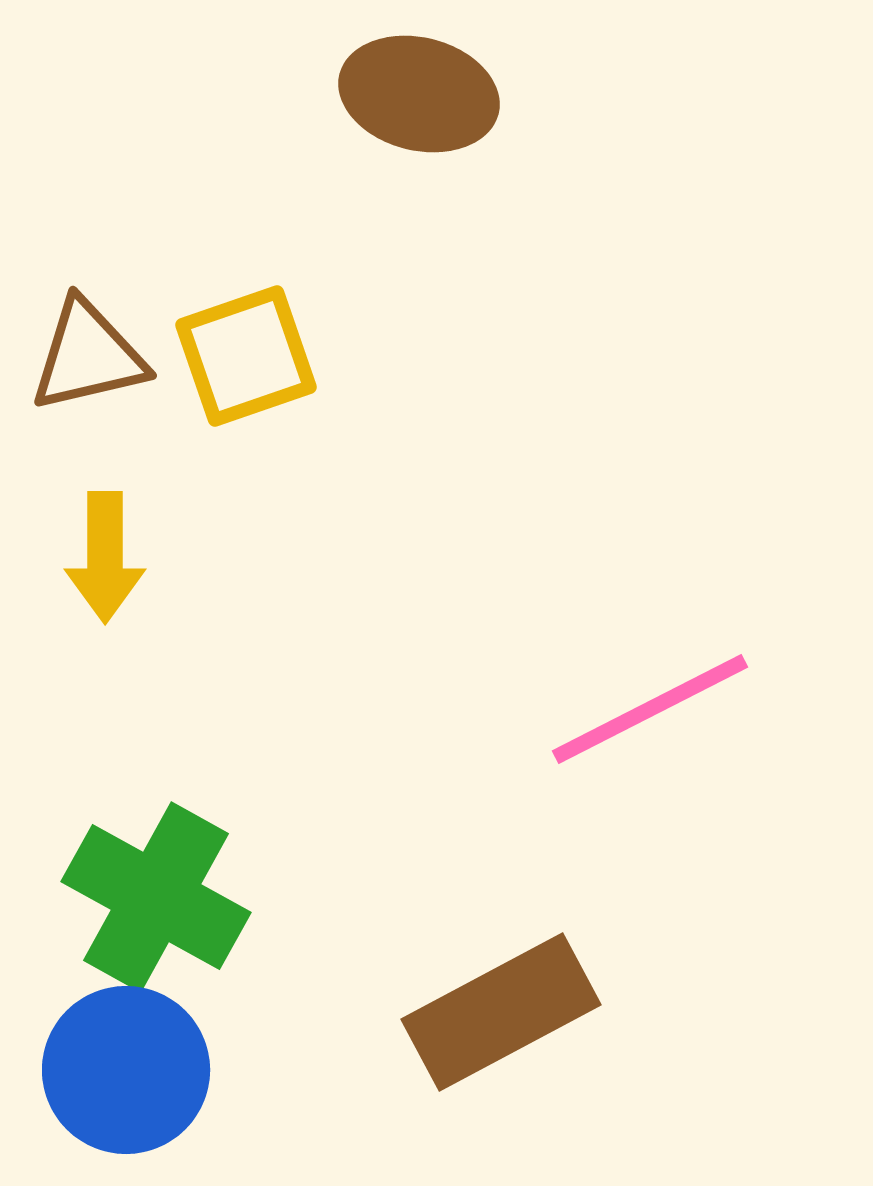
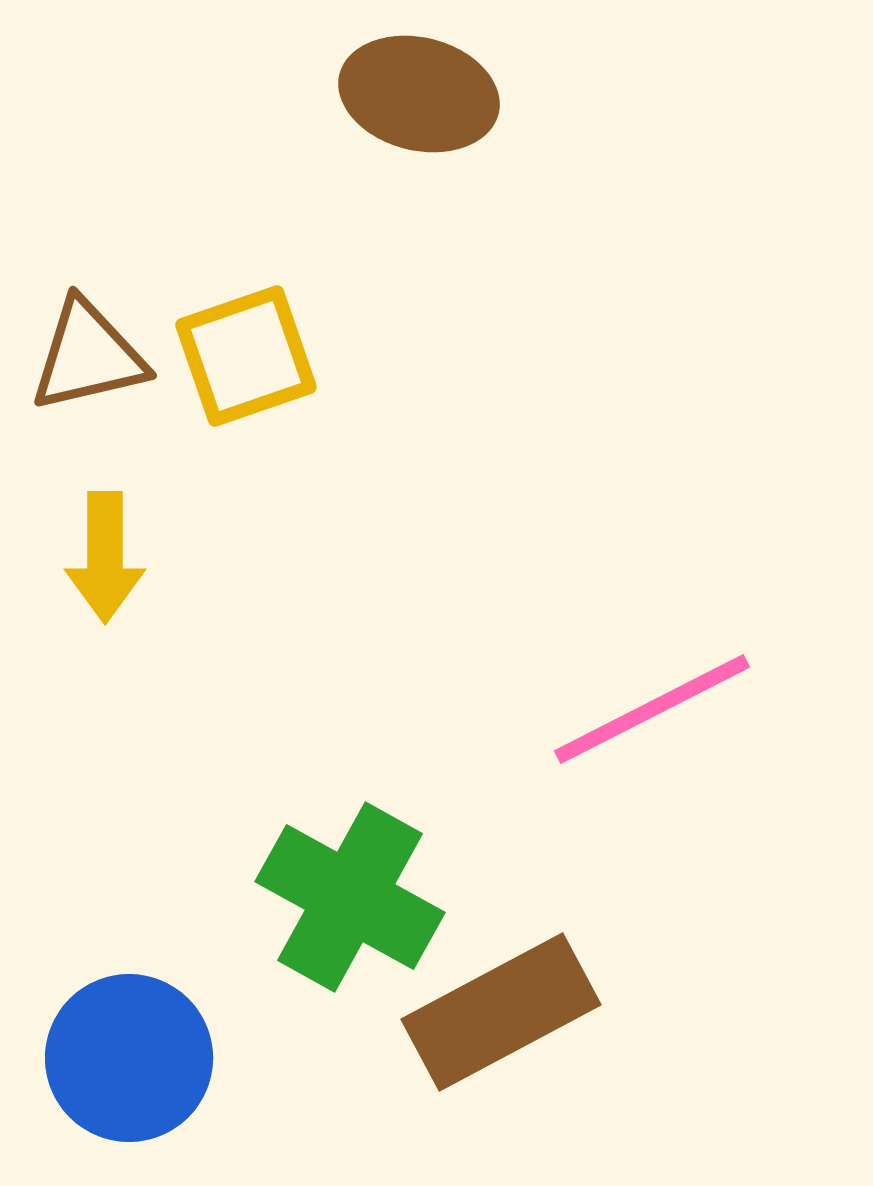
pink line: moved 2 px right
green cross: moved 194 px right
blue circle: moved 3 px right, 12 px up
